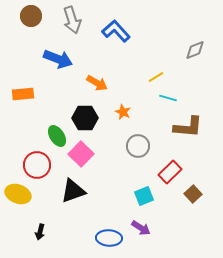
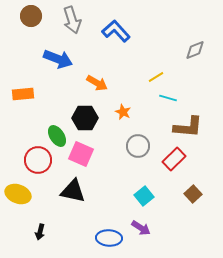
pink square: rotated 20 degrees counterclockwise
red circle: moved 1 px right, 5 px up
red rectangle: moved 4 px right, 13 px up
black triangle: rotated 32 degrees clockwise
cyan square: rotated 18 degrees counterclockwise
